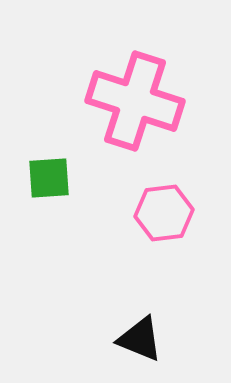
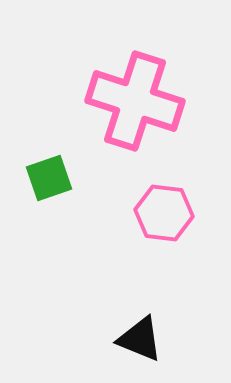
green square: rotated 15 degrees counterclockwise
pink hexagon: rotated 14 degrees clockwise
